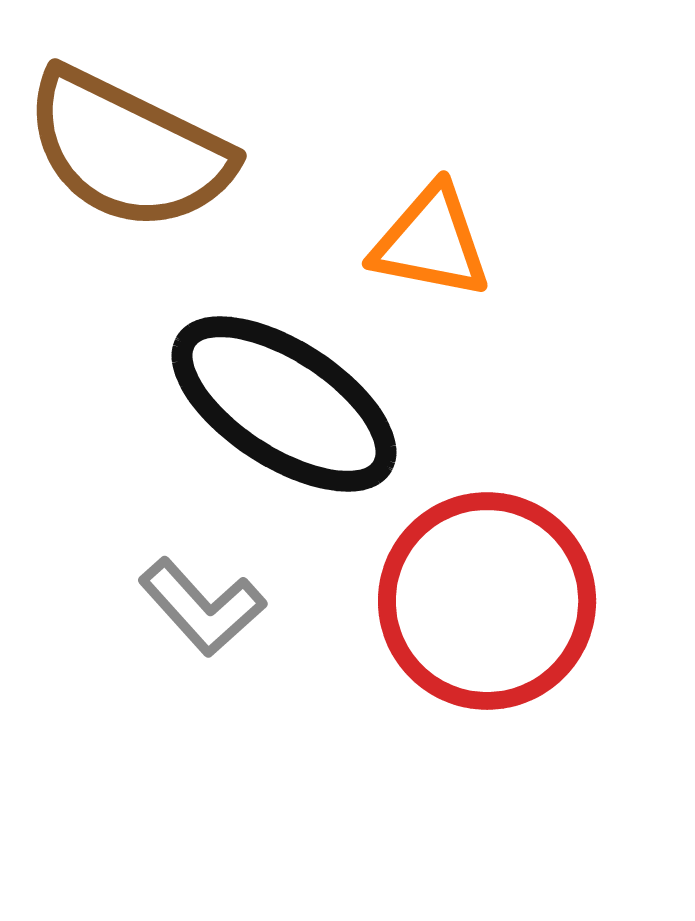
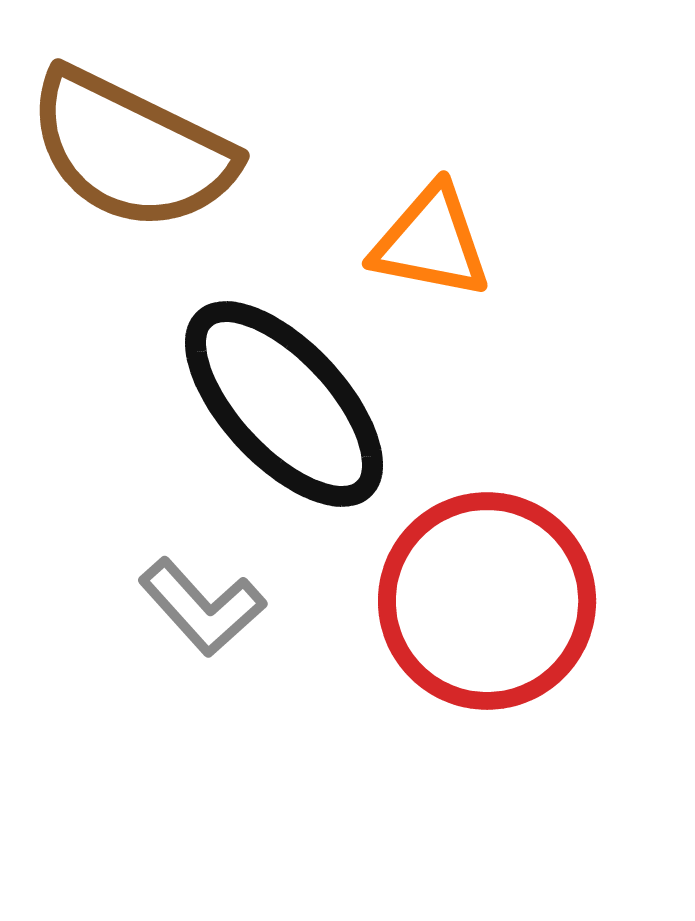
brown semicircle: moved 3 px right
black ellipse: rotated 14 degrees clockwise
